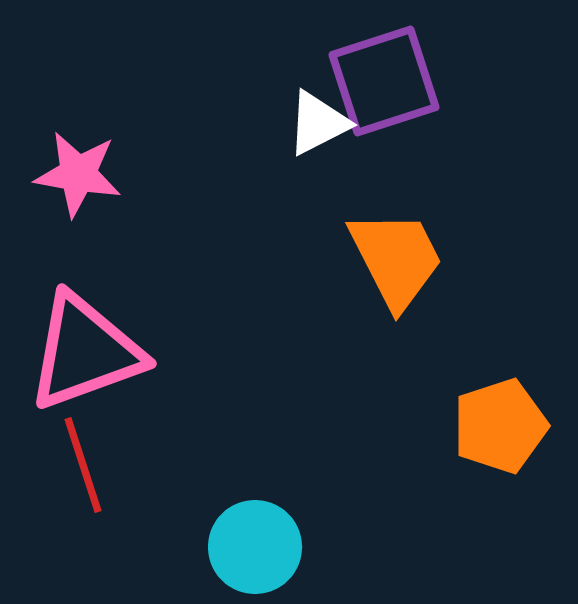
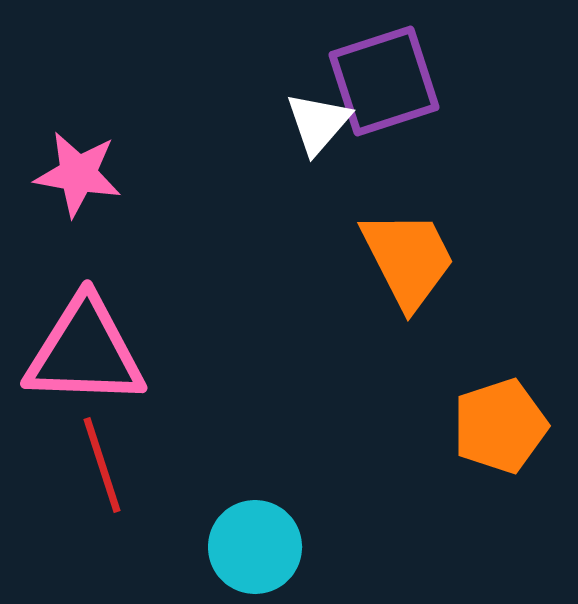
white triangle: rotated 22 degrees counterclockwise
orange trapezoid: moved 12 px right
pink triangle: rotated 22 degrees clockwise
red line: moved 19 px right
